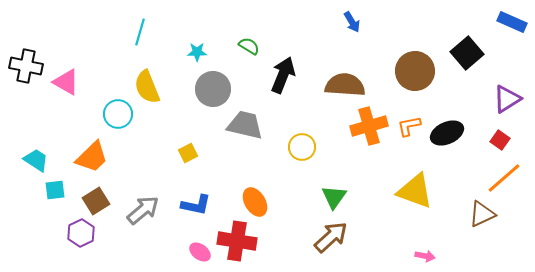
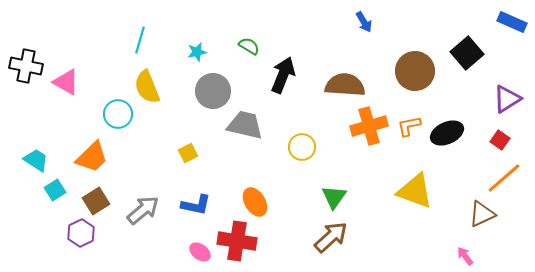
blue arrow: moved 12 px right
cyan line: moved 8 px down
cyan star: rotated 12 degrees counterclockwise
gray circle: moved 2 px down
cyan square: rotated 25 degrees counterclockwise
pink arrow: moved 40 px right; rotated 138 degrees counterclockwise
